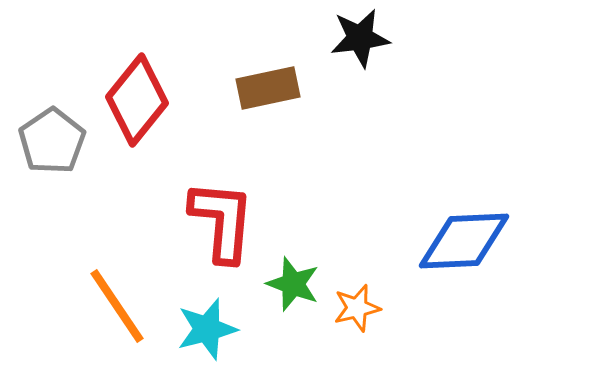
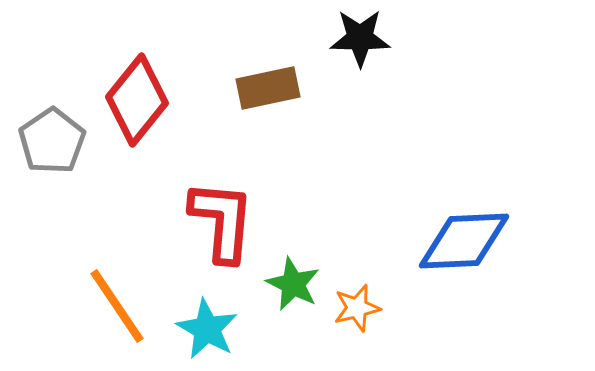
black star: rotated 8 degrees clockwise
green star: rotated 6 degrees clockwise
cyan star: rotated 28 degrees counterclockwise
